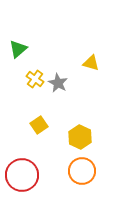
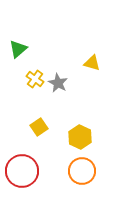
yellow triangle: moved 1 px right
yellow square: moved 2 px down
red circle: moved 4 px up
